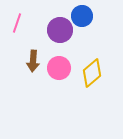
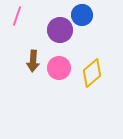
blue circle: moved 1 px up
pink line: moved 7 px up
